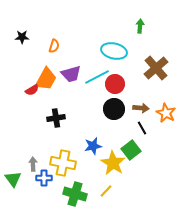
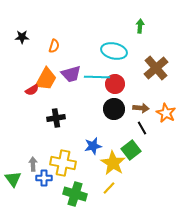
cyan line: rotated 30 degrees clockwise
yellow line: moved 3 px right, 3 px up
